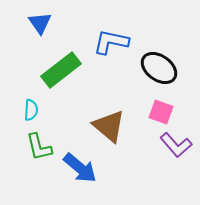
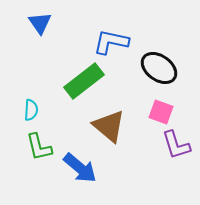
green rectangle: moved 23 px right, 11 px down
purple L-shape: rotated 24 degrees clockwise
